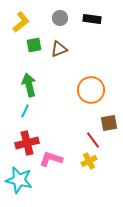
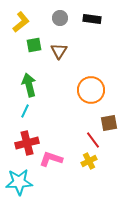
brown triangle: moved 2 px down; rotated 36 degrees counterclockwise
cyan star: moved 2 px down; rotated 16 degrees counterclockwise
